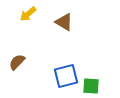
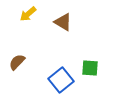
brown triangle: moved 1 px left
blue square: moved 5 px left, 4 px down; rotated 25 degrees counterclockwise
green square: moved 1 px left, 18 px up
